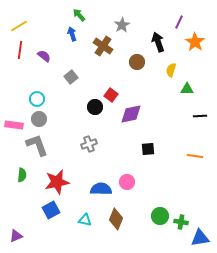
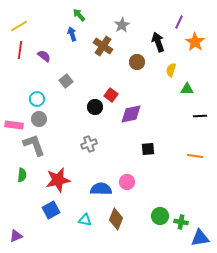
gray square: moved 5 px left, 4 px down
gray L-shape: moved 3 px left
red star: moved 1 px right, 2 px up
